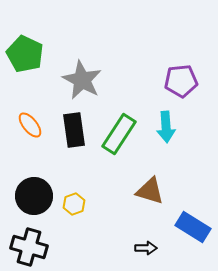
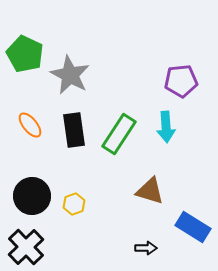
gray star: moved 12 px left, 5 px up
black circle: moved 2 px left
black cross: moved 3 px left; rotated 30 degrees clockwise
